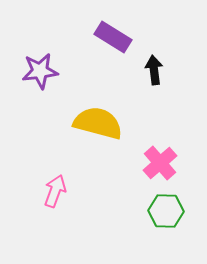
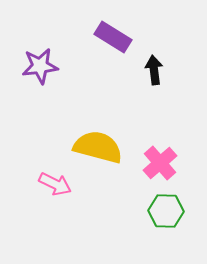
purple star: moved 5 px up
yellow semicircle: moved 24 px down
pink arrow: moved 7 px up; rotated 96 degrees clockwise
